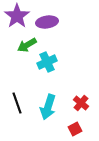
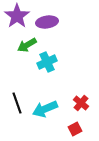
cyan arrow: moved 3 px left, 2 px down; rotated 50 degrees clockwise
